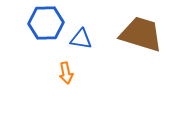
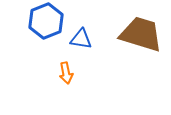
blue hexagon: moved 2 px up; rotated 20 degrees counterclockwise
